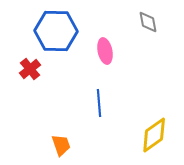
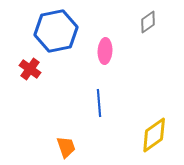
gray diamond: rotated 65 degrees clockwise
blue hexagon: rotated 12 degrees counterclockwise
pink ellipse: rotated 15 degrees clockwise
red cross: rotated 15 degrees counterclockwise
orange trapezoid: moved 5 px right, 2 px down
